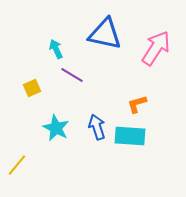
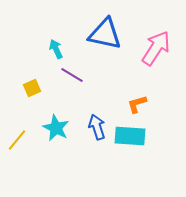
yellow line: moved 25 px up
